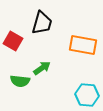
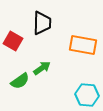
black trapezoid: rotated 15 degrees counterclockwise
green semicircle: rotated 42 degrees counterclockwise
